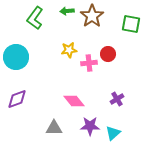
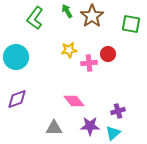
green arrow: rotated 64 degrees clockwise
purple cross: moved 1 px right, 12 px down; rotated 16 degrees clockwise
